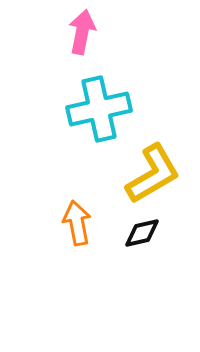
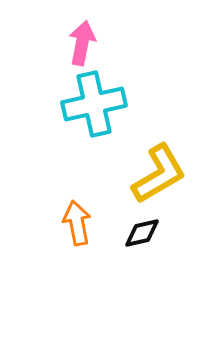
pink arrow: moved 11 px down
cyan cross: moved 5 px left, 5 px up
yellow L-shape: moved 6 px right
